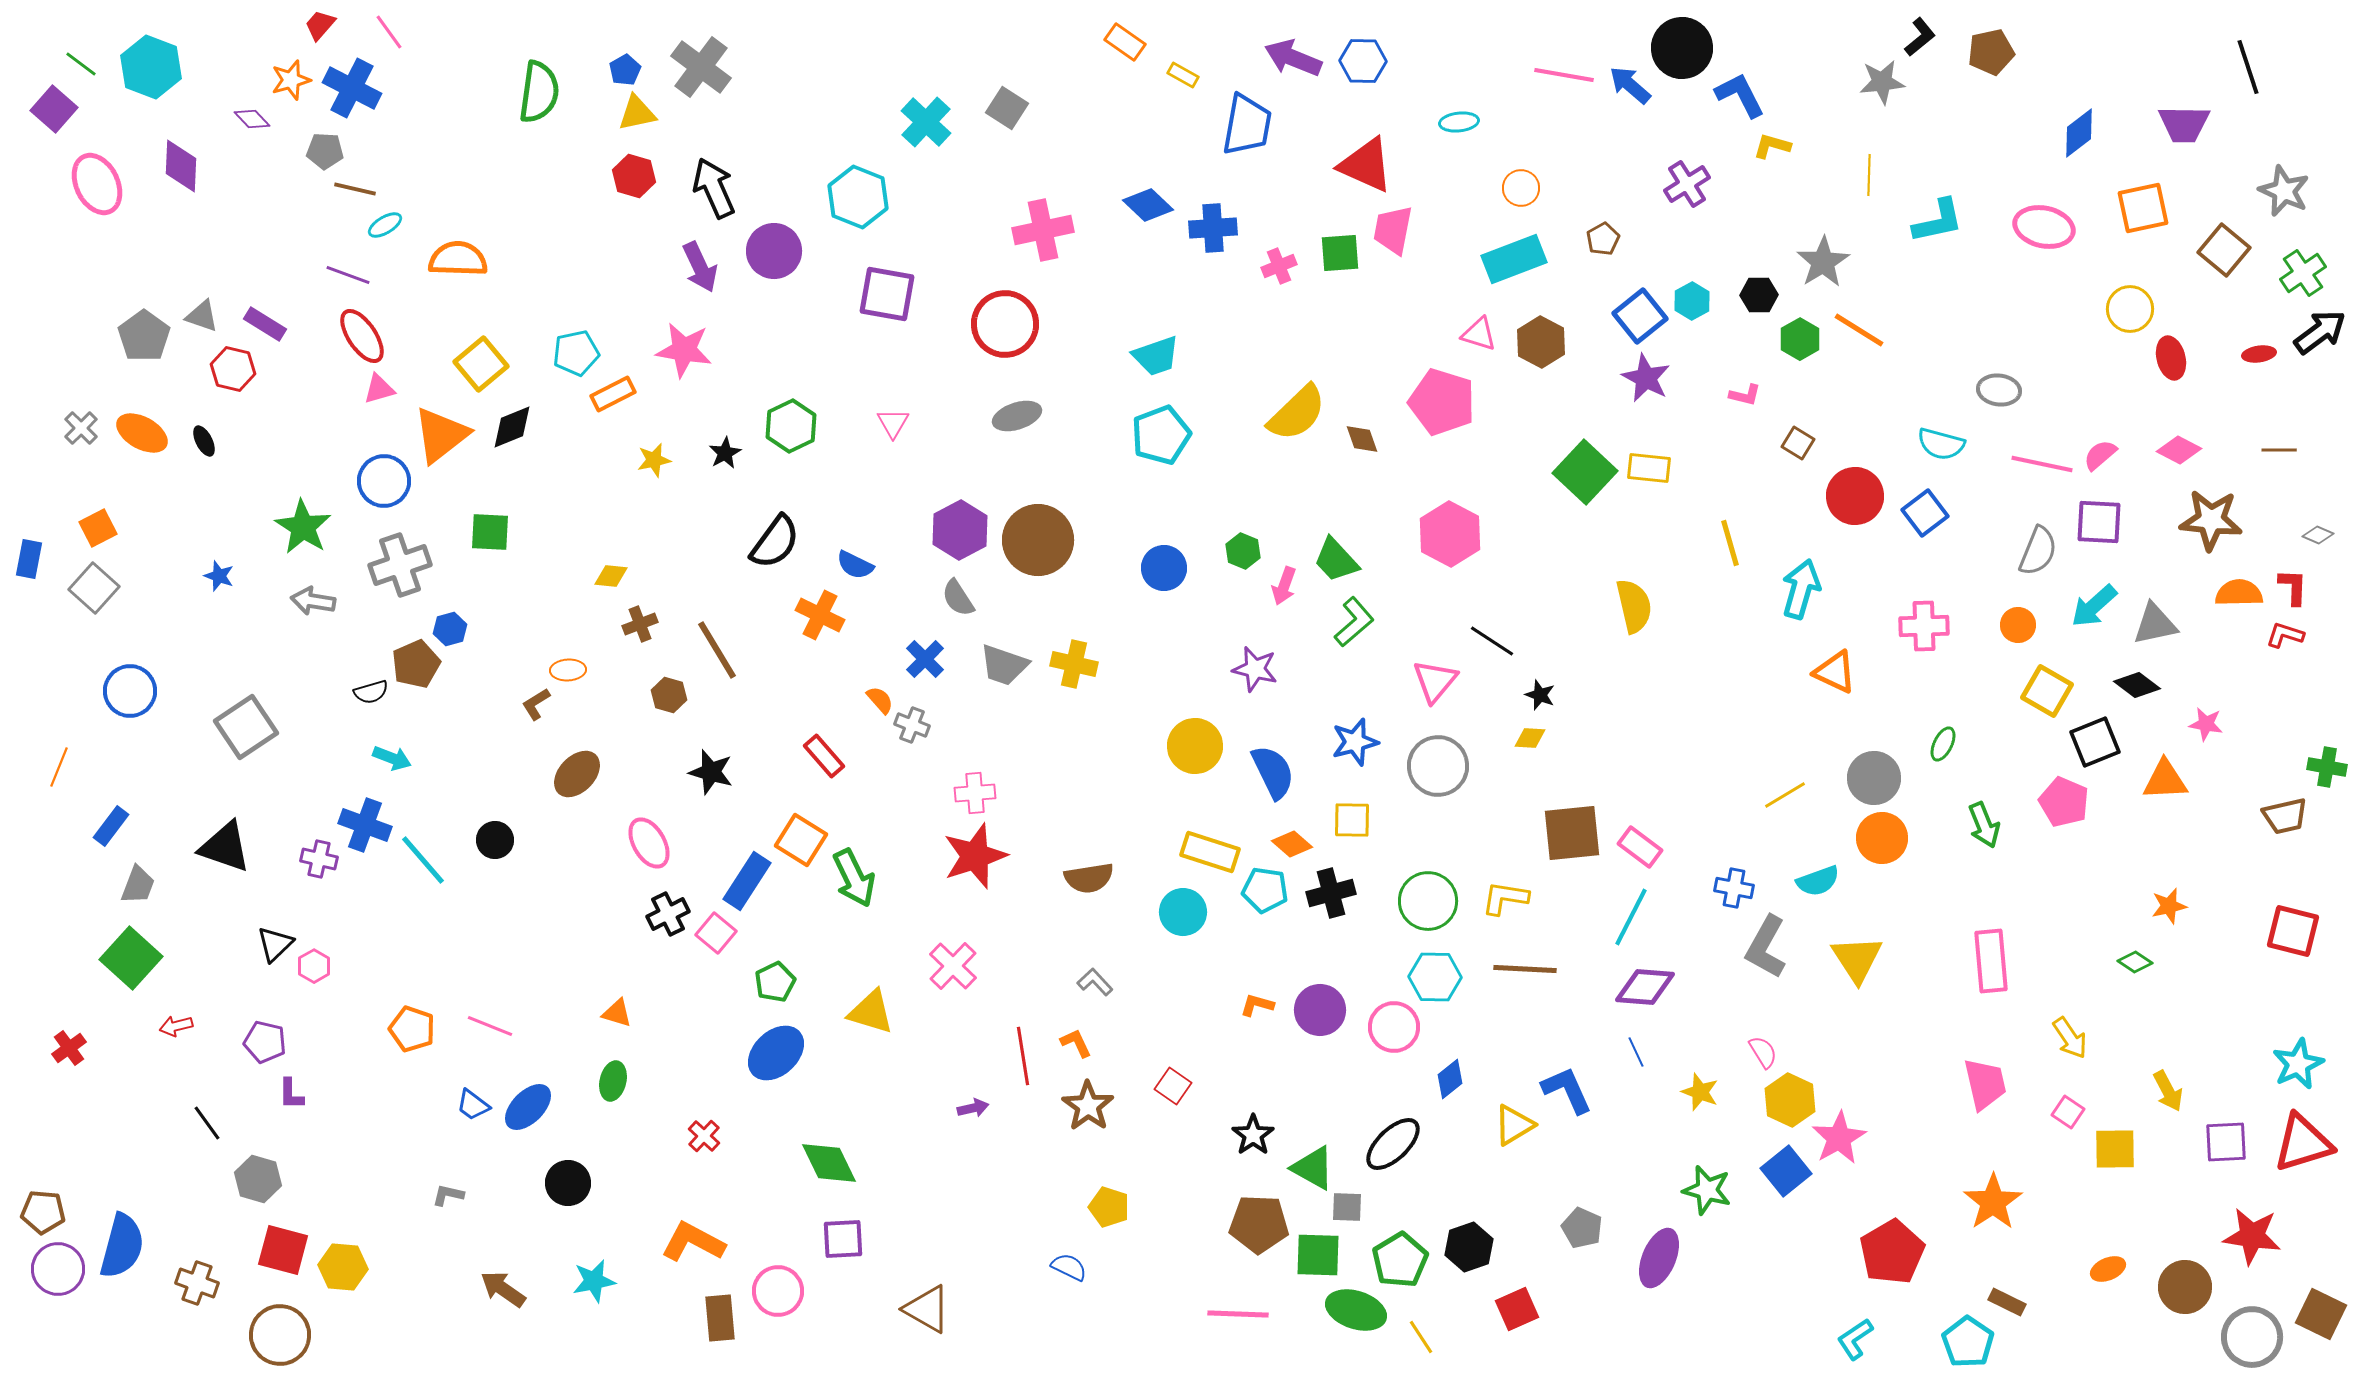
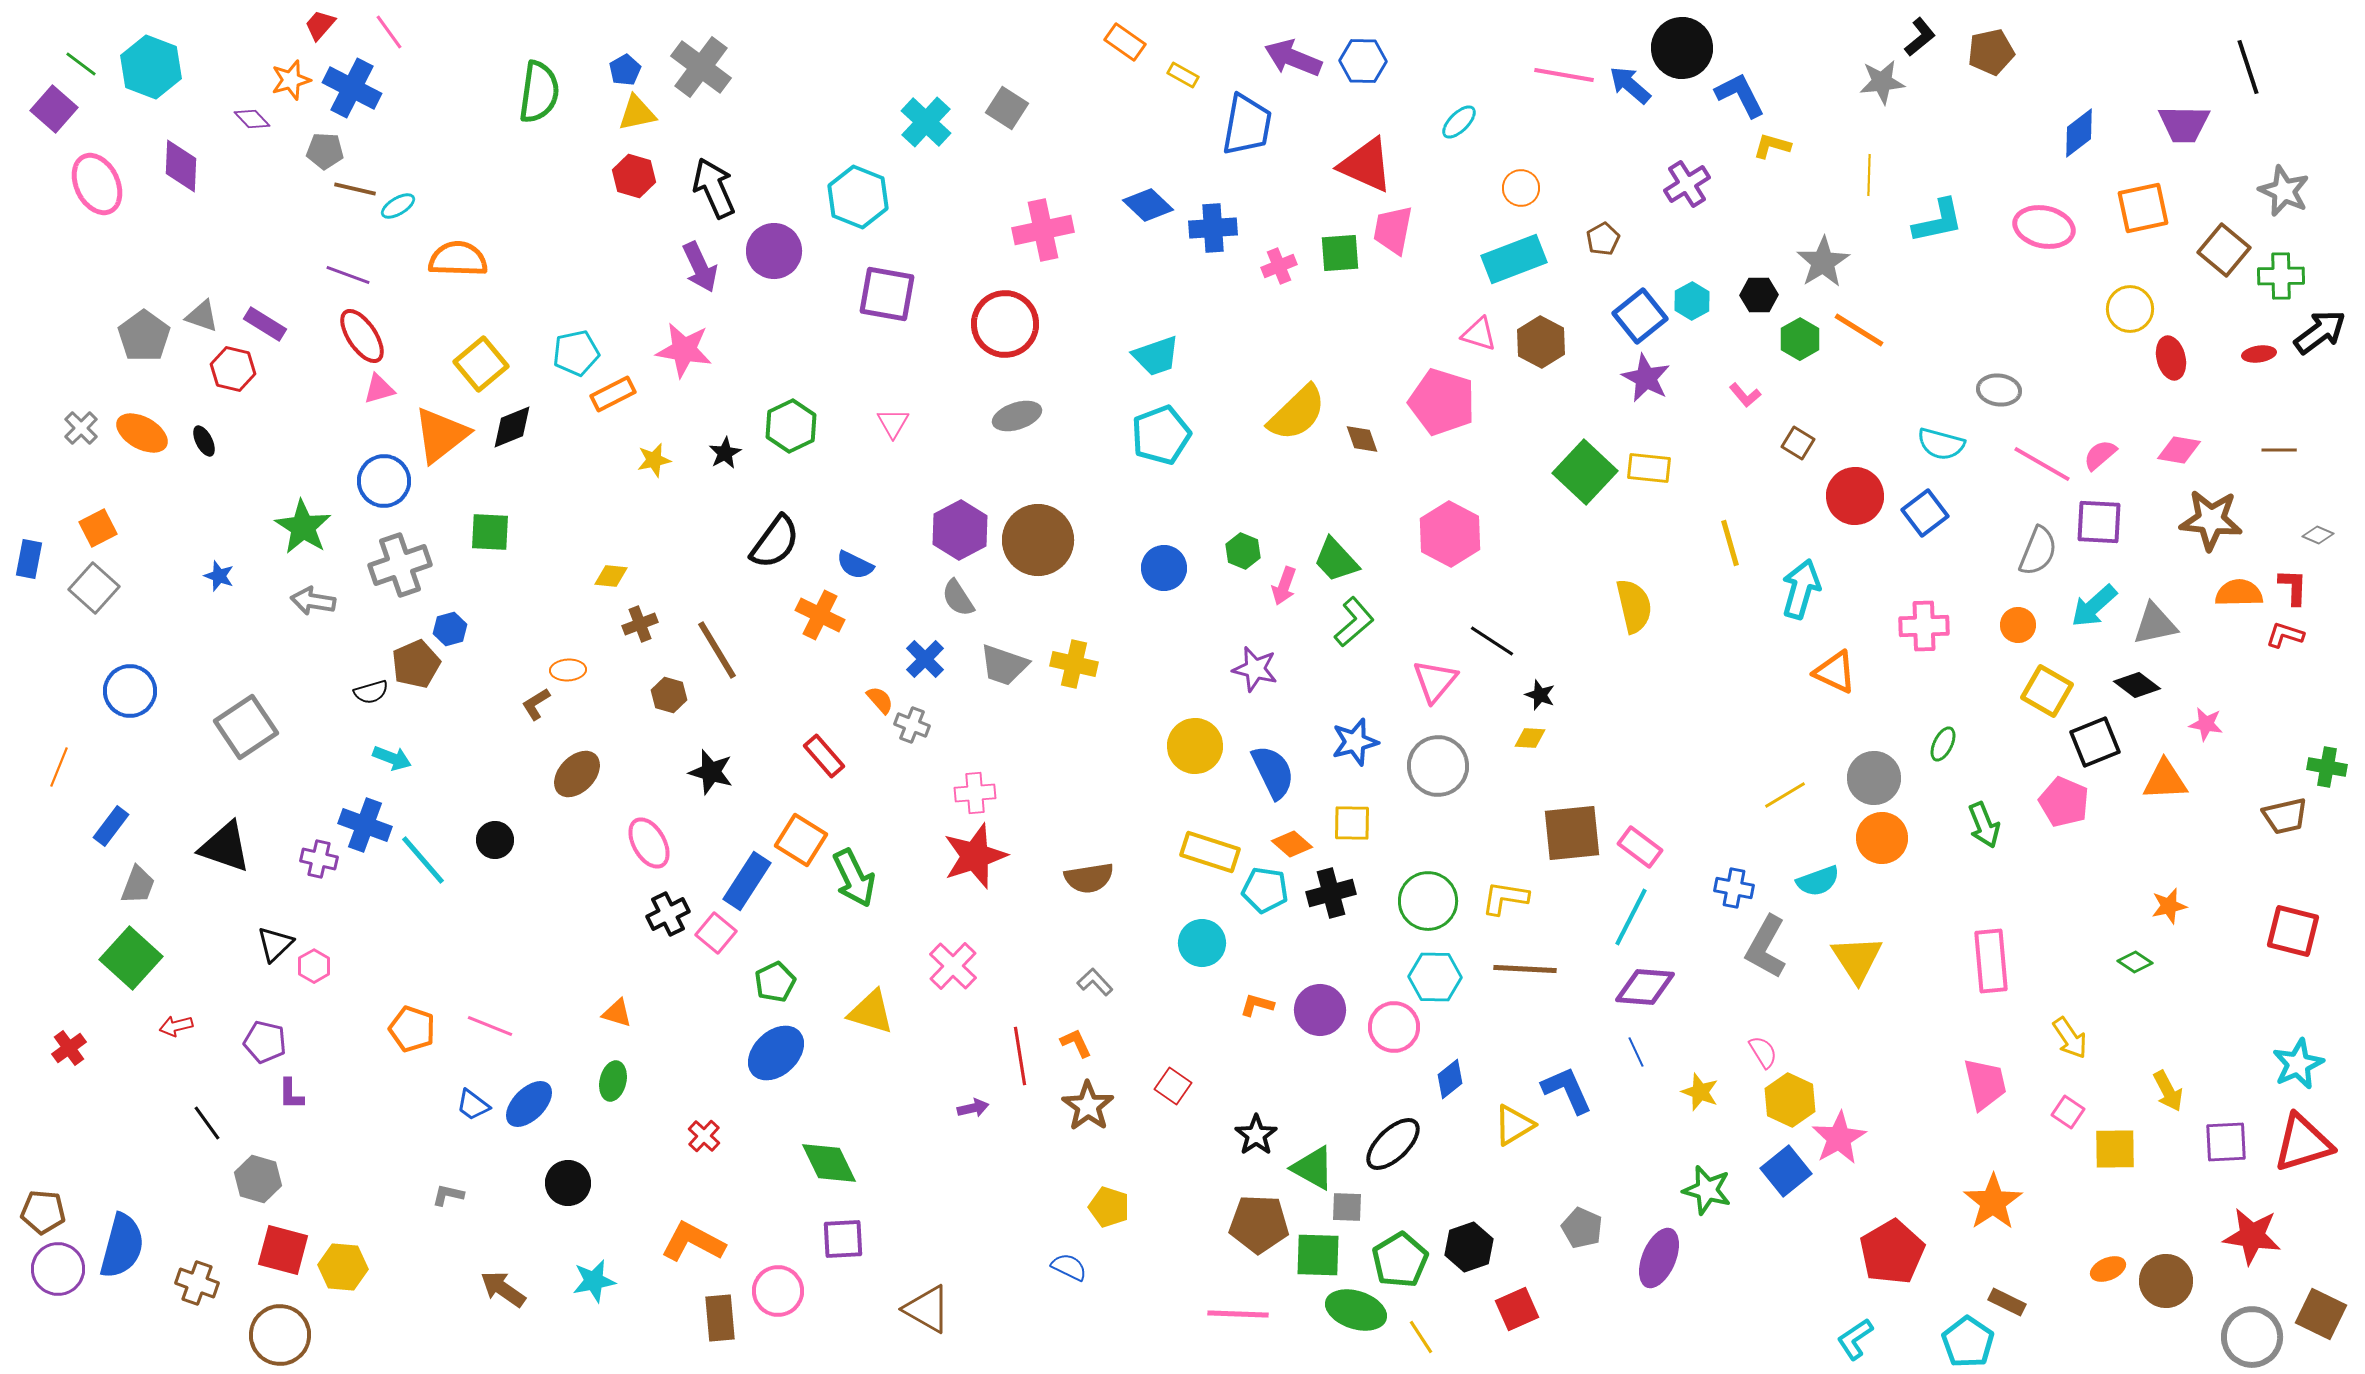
cyan ellipse at (1459, 122): rotated 39 degrees counterclockwise
cyan ellipse at (385, 225): moved 13 px right, 19 px up
green cross at (2303, 273): moved 22 px left, 3 px down; rotated 33 degrees clockwise
pink L-shape at (1745, 395): rotated 36 degrees clockwise
pink diamond at (2179, 450): rotated 18 degrees counterclockwise
pink line at (2042, 464): rotated 18 degrees clockwise
yellow square at (1352, 820): moved 3 px down
cyan circle at (1183, 912): moved 19 px right, 31 px down
red line at (1023, 1056): moved 3 px left
blue ellipse at (528, 1107): moved 1 px right, 3 px up
black star at (1253, 1135): moved 3 px right
brown circle at (2185, 1287): moved 19 px left, 6 px up
